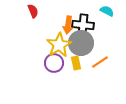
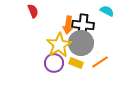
yellow rectangle: rotated 56 degrees counterclockwise
